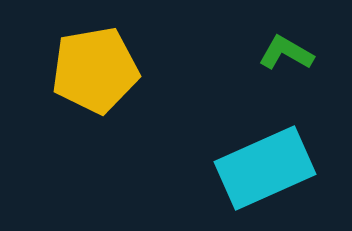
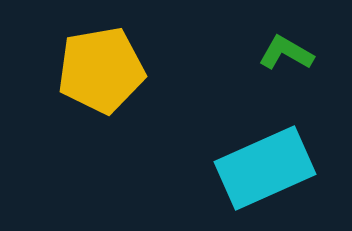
yellow pentagon: moved 6 px right
